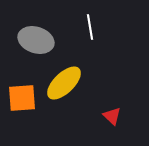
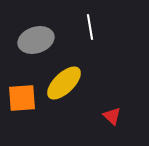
gray ellipse: rotated 36 degrees counterclockwise
